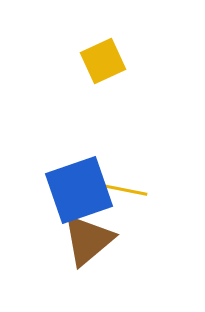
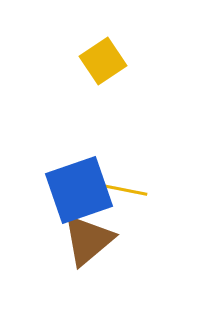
yellow square: rotated 9 degrees counterclockwise
